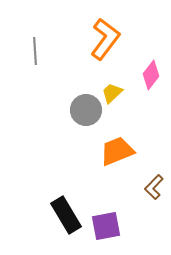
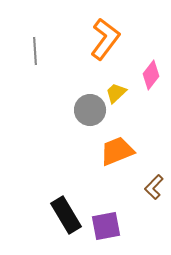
yellow trapezoid: moved 4 px right
gray circle: moved 4 px right
